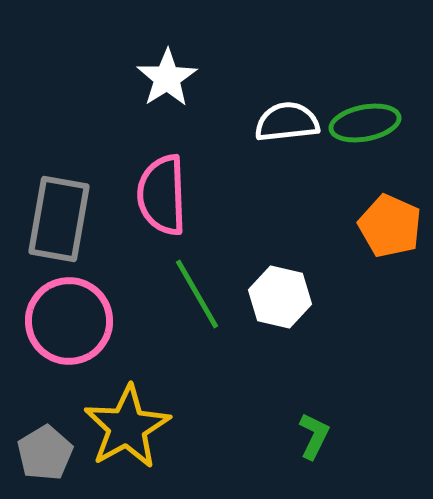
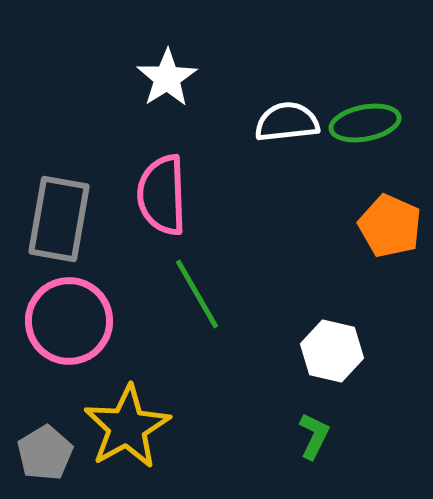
white hexagon: moved 52 px right, 54 px down
